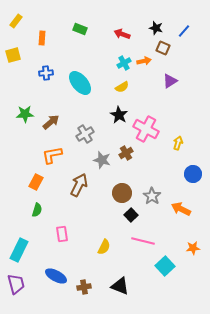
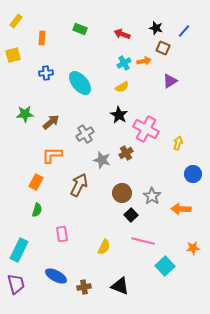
orange L-shape at (52, 155): rotated 10 degrees clockwise
orange arrow at (181, 209): rotated 24 degrees counterclockwise
